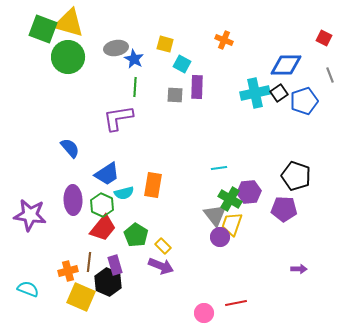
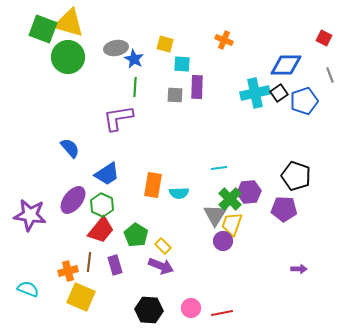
cyan square at (182, 64): rotated 24 degrees counterclockwise
cyan semicircle at (124, 193): moved 55 px right; rotated 12 degrees clockwise
green cross at (230, 199): rotated 15 degrees clockwise
purple ellipse at (73, 200): rotated 40 degrees clockwise
gray triangle at (215, 215): rotated 10 degrees clockwise
red trapezoid at (103, 228): moved 2 px left, 2 px down
purple circle at (220, 237): moved 3 px right, 4 px down
black hexagon at (108, 282): moved 41 px right, 28 px down; rotated 20 degrees counterclockwise
red line at (236, 303): moved 14 px left, 10 px down
pink circle at (204, 313): moved 13 px left, 5 px up
